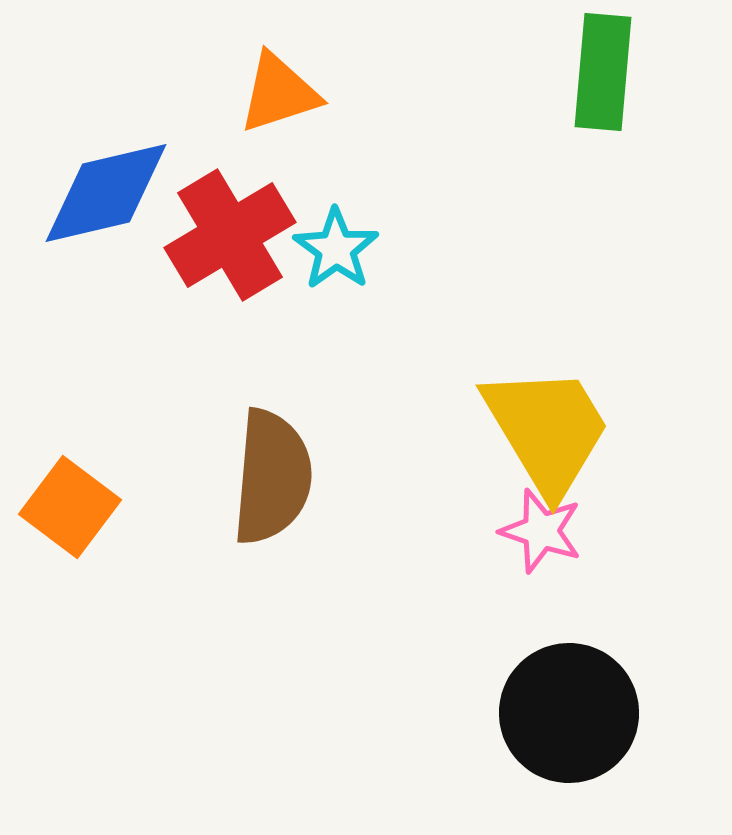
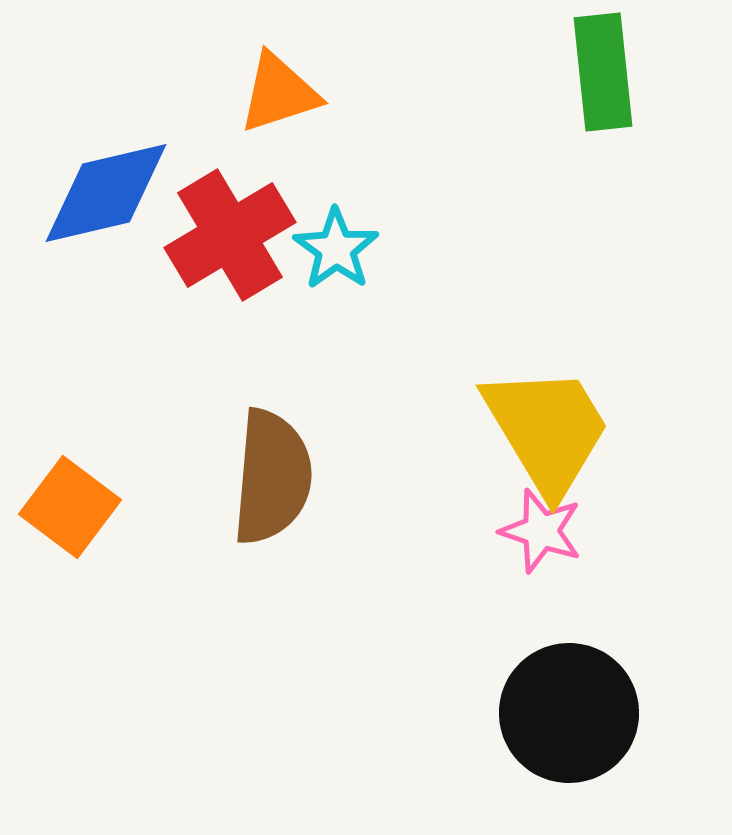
green rectangle: rotated 11 degrees counterclockwise
